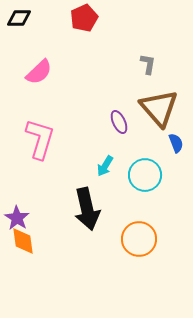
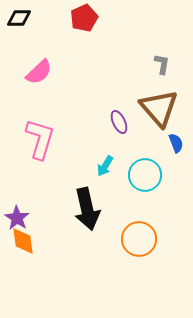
gray L-shape: moved 14 px right
